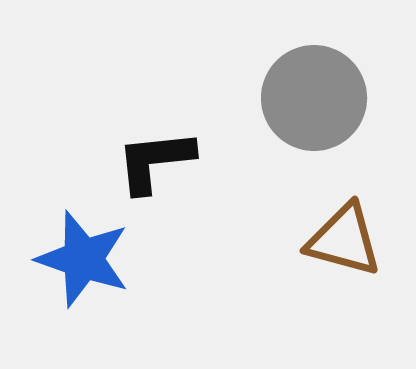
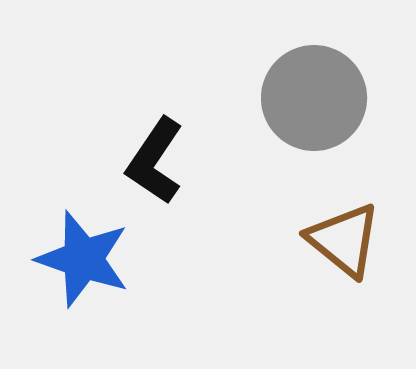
black L-shape: rotated 50 degrees counterclockwise
brown triangle: rotated 24 degrees clockwise
